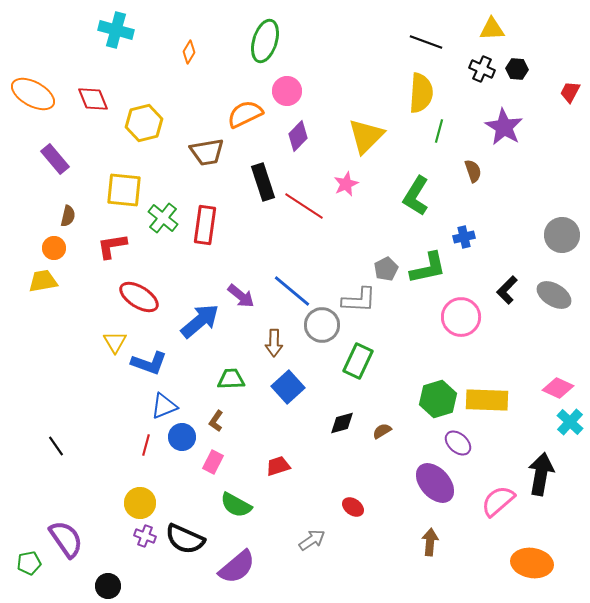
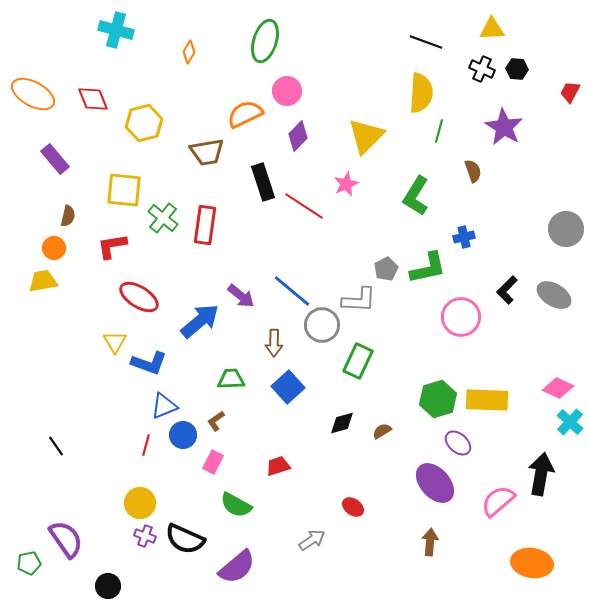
gray circle at (562, 235): moved 4 px right, 6 px up
brown L-shape at (216, 421): rotated 20 degrees clockwise
blue circle at (182, 437): moved 1 px right, 2 px up
